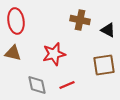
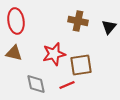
brown cross: moved 2 px left, 1 px down
black triangle: moved 1 px right, 3 px up; rotated 42 degrees clockwise
brown triangle: moved 1 px right
brown square: moved 23 px left
gray diamond: moved 1 px left, 1 px up
